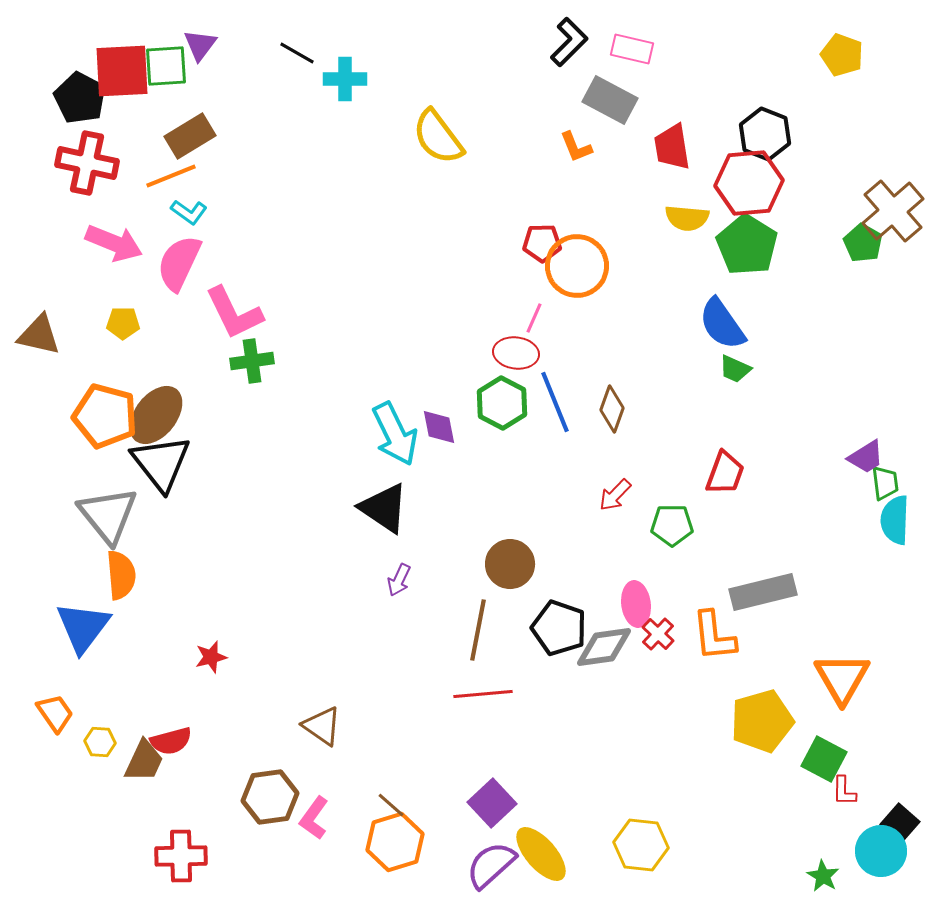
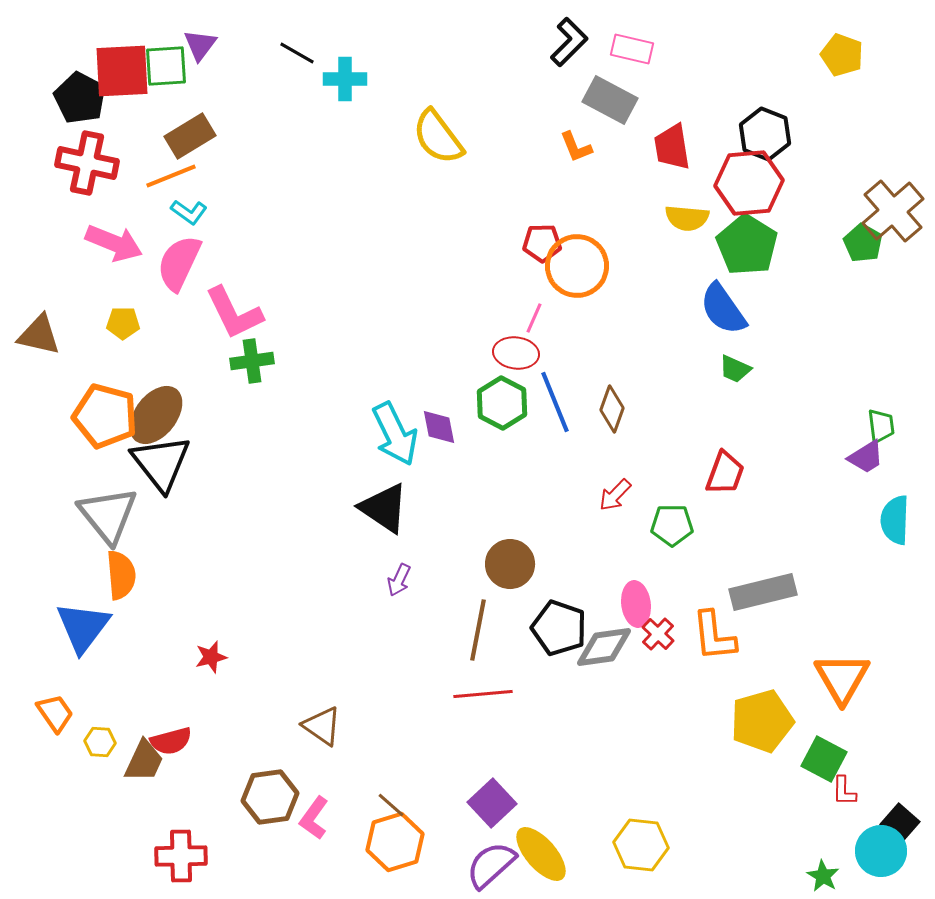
blue semicircle at (722, 324): moved 1 px right, 15 px up
green trapezoid at (885, 483): moved 4 px left, 57 px up
